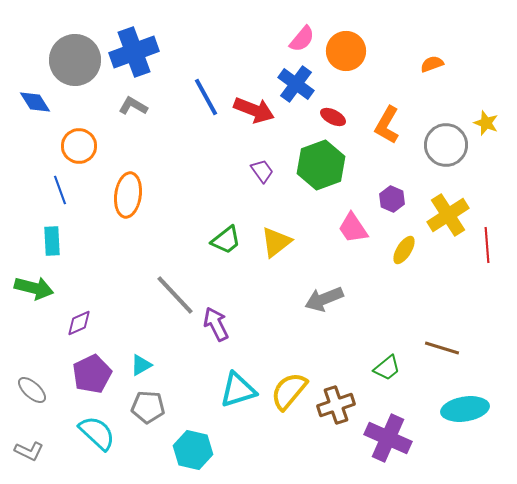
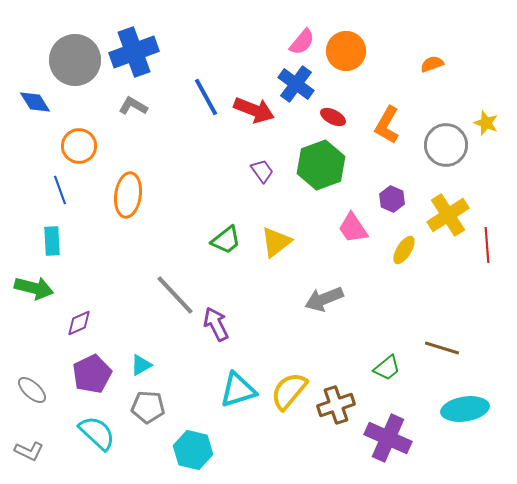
pink semicircle at (302, 39): moved 3 px down
